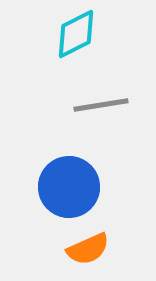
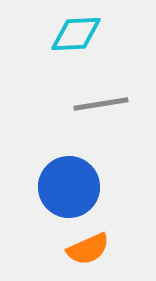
cyan diamond: rotated 24 degrees clockwise
gray line: moved 1 px up
